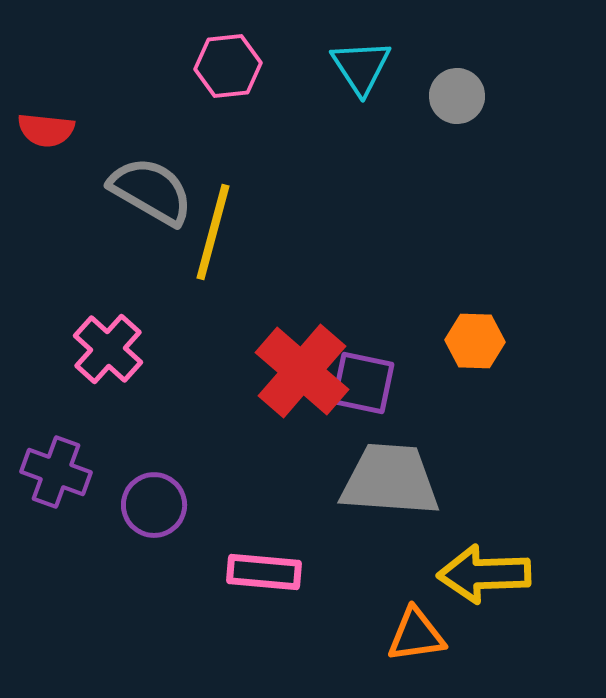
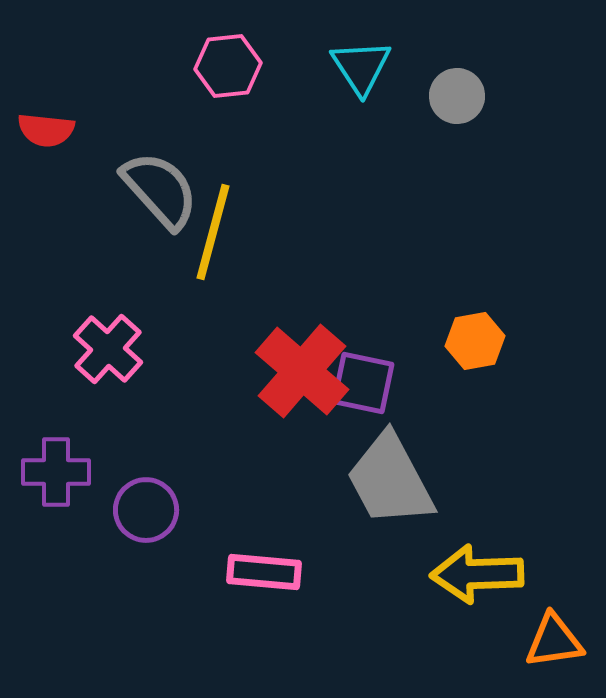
gray semicircle: moved 9 px right, 1 px up; rotated 18 degrees clockwise
orange hexagon: rotated 12 degrees counterclockwise
purple cross: rotated 20 degrees counterclockwise
gray trapezoid: rotated 122 degrees counterclockwise
purple circle: moved 8 px left, 5 px down
yellow arrow: moved 7 px left
orange triangle: moved 138 px right, 6 px down
